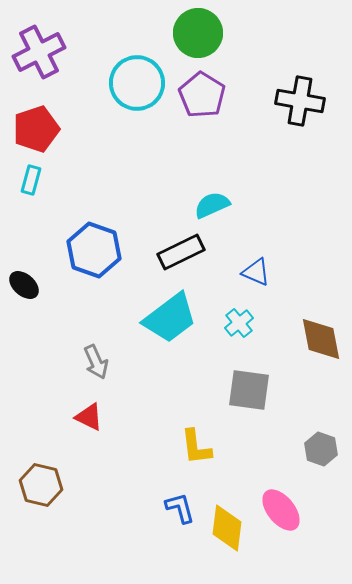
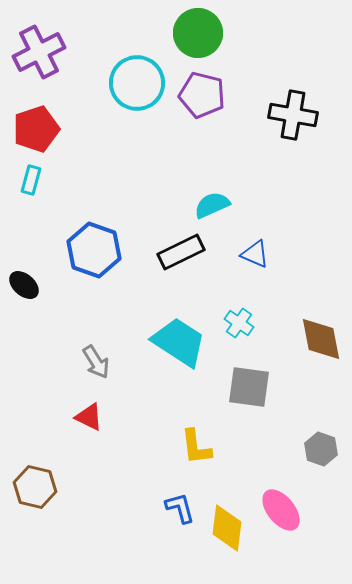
purple pentagon: rotated 18 degrees counterclockwise
black cross: moved 7 px left, 14 px down
blue triangle: moved 1 px left, 18 px up
cyan trapezoid: moved 9 px right, 24 px down; rotated 110 degrees counterclockwise
cyan cross: rotated 16 degrees counterclockwise
gray arrow: rotated 8 degrees counterclockwise
gray square: moved 3 px up
brown hexagon: moved 6 px left, 2 px down
